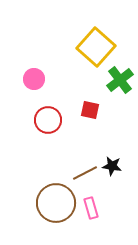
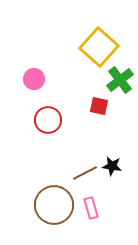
yellow square: moved 3 px right
red square: moved 9 px right, 4 px up
brown circle: moved 2 px left, 2 px down
